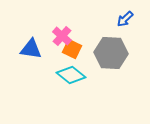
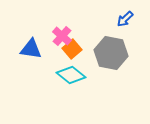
orange square: rotated 24 degrees clockwise
gray hexagon: rotated 8 degrees clockwise
